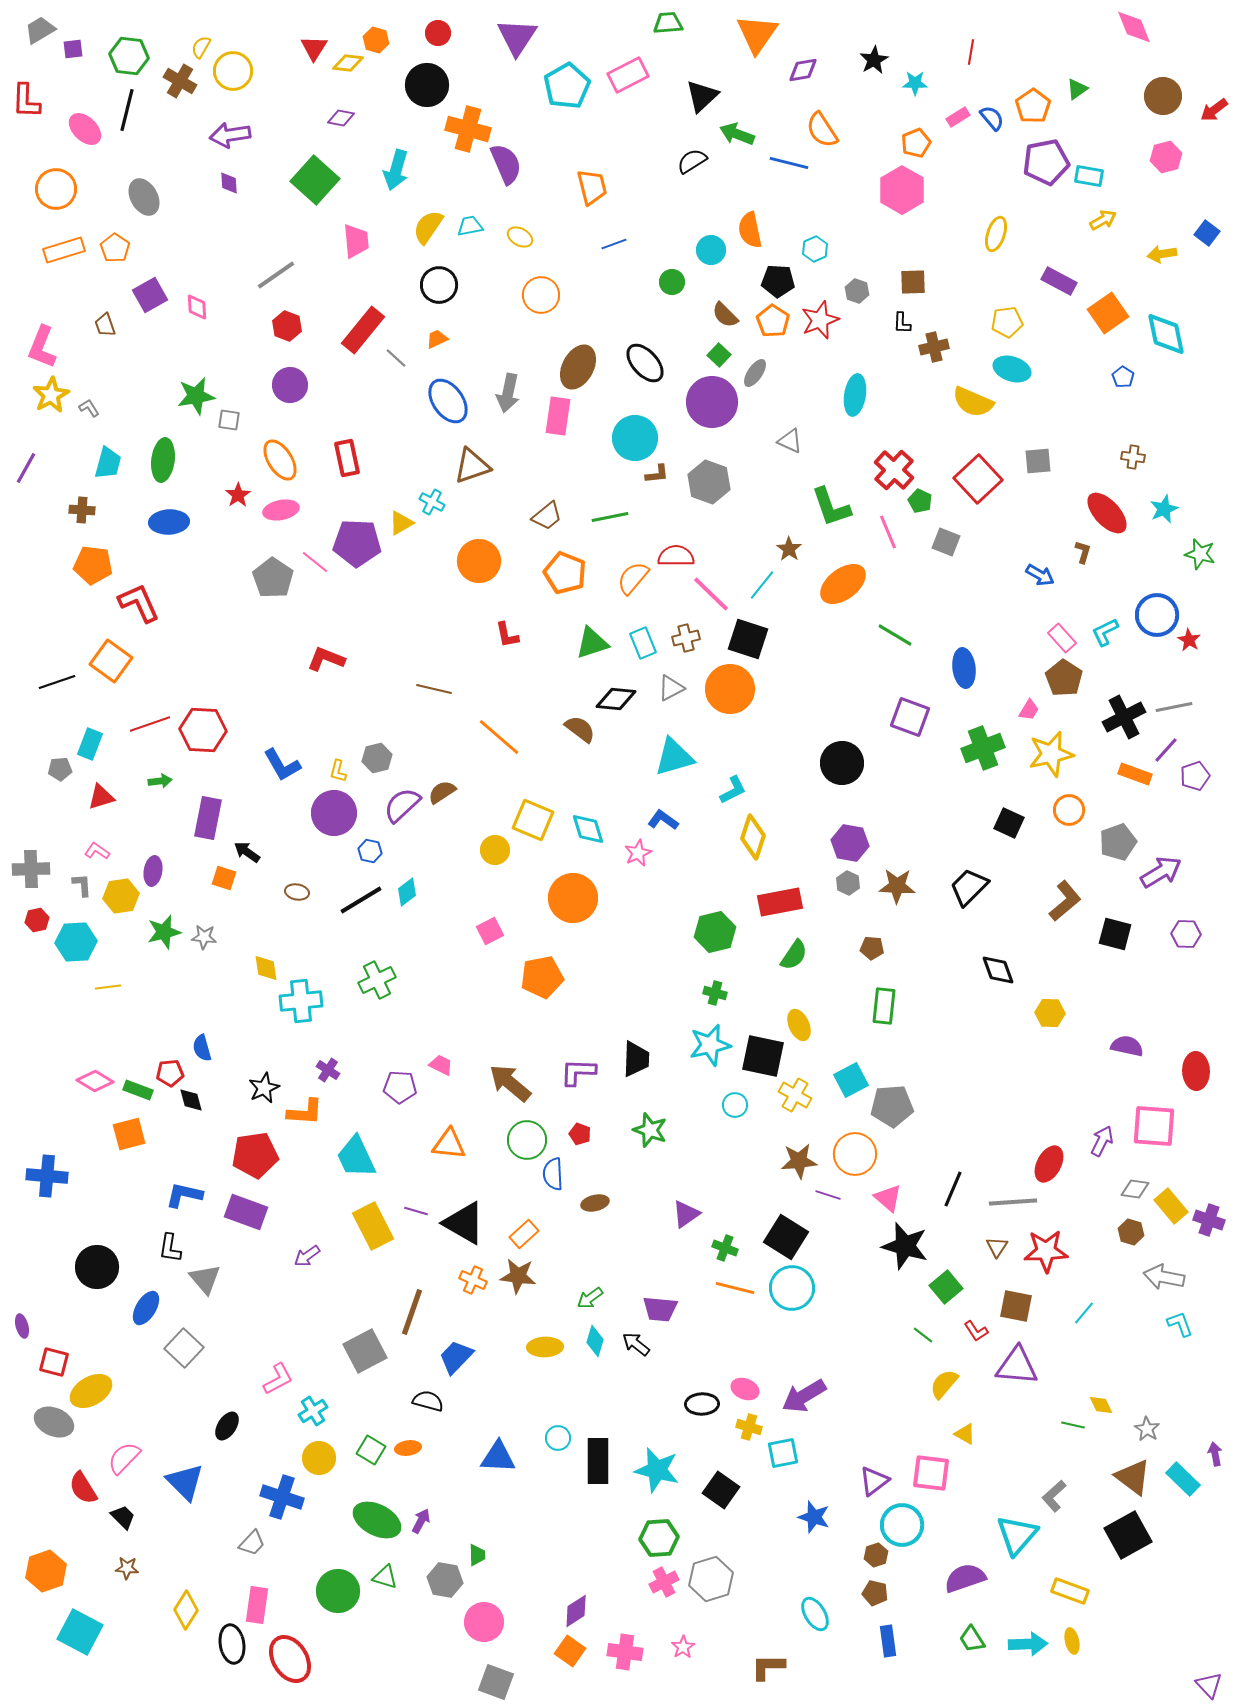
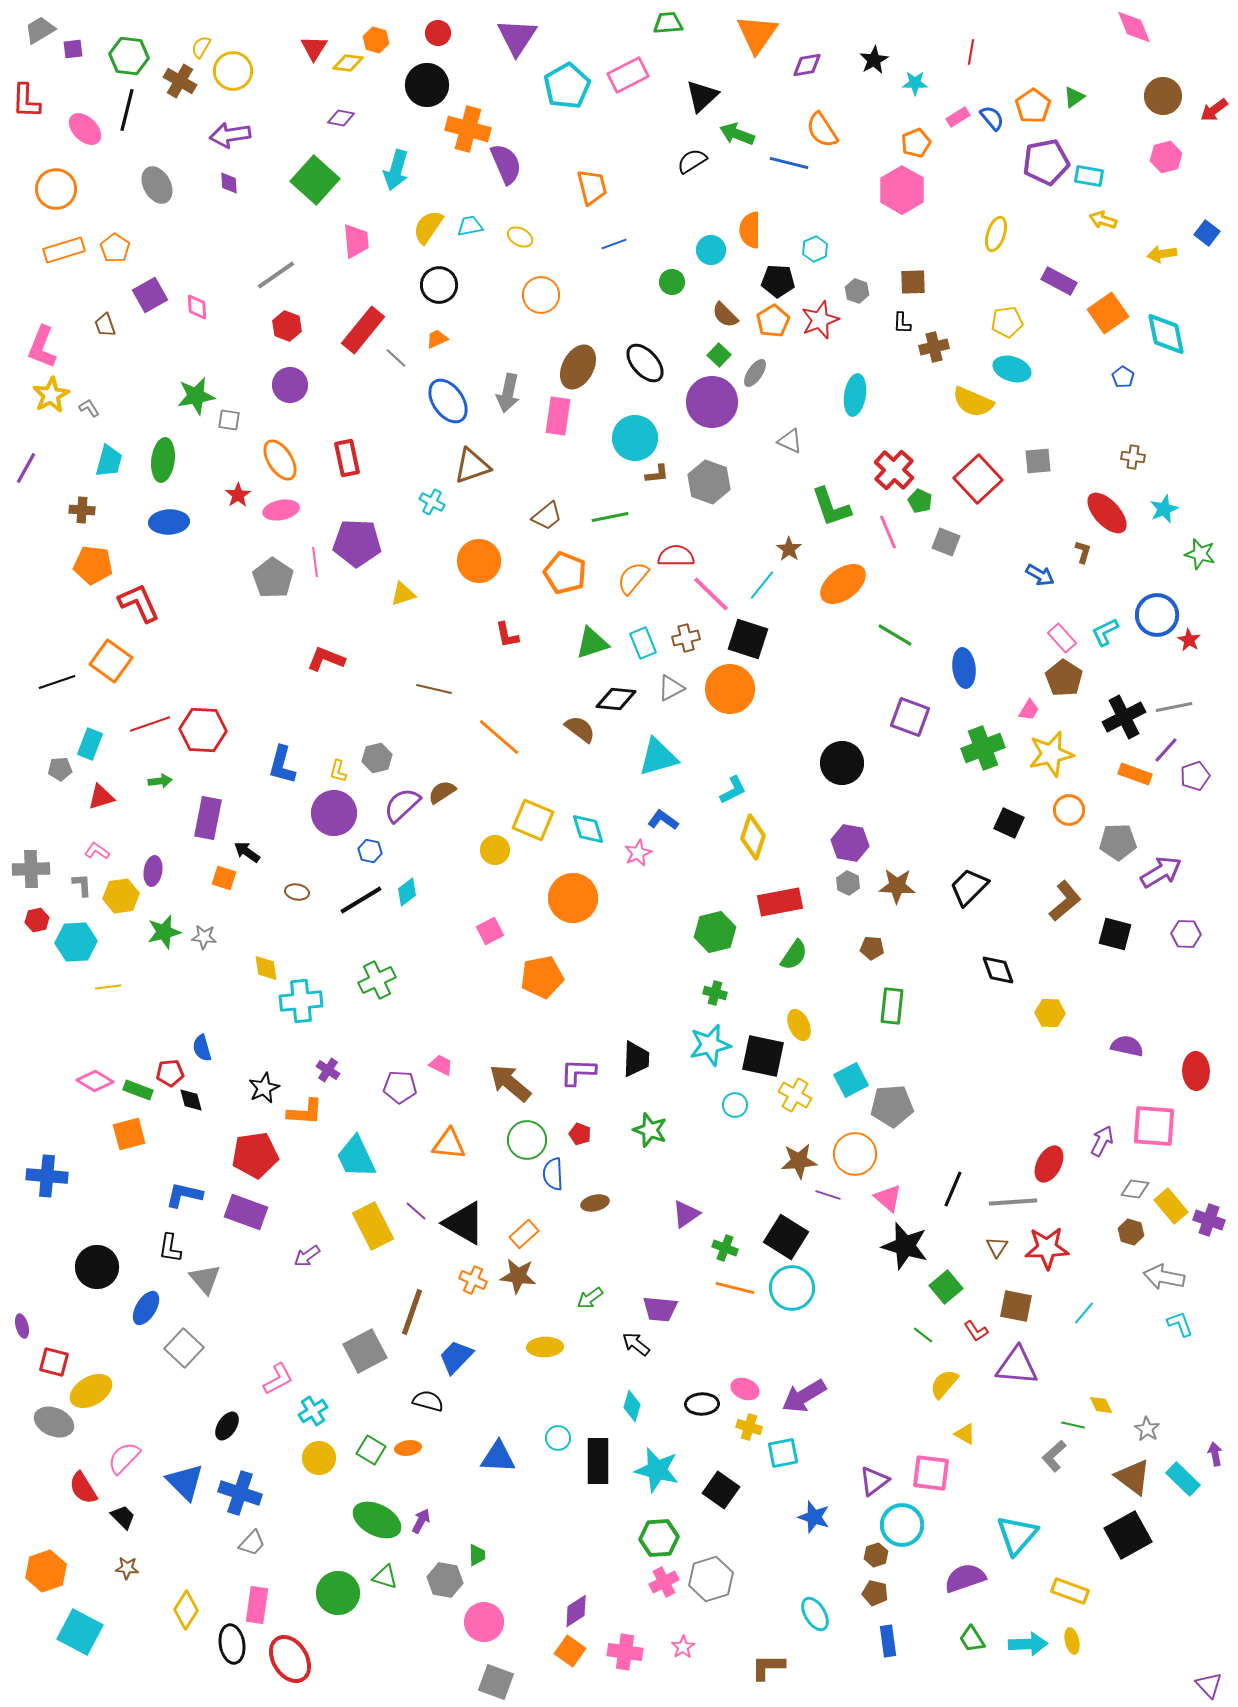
purple diamond at (803, 70): moved 4 px right, 5 px up
green triangle at (1077, 89): moved 3 px left, 8 px down
gray ellipse at (144, 197): moved 13 px right, 12 px up
yellow arrow at (1103, 220): rotated 132 degrees counterclockwise
orange semicircle at (750, 230): rotated 12 degrees clockwise
orange pentagon at (773, 321): rotated 8 degrees clockwise
cyan trapezoid at (108, 463): moved 1 px right, 2 px up
yellow triangle at (401, 523): moved 2 px right, 71 px down; rotated 12 degrees clockwise
pink line at (315, 562): rotated 44 degrees clockwise
cyan triangle at (674, 757): moved 16 px left
blue L-shape at (282, 765): rotated 45 degrees clockwise
gray pentagon at (1118, 842): rotated 18 degrees clockwise
green rectangle at (884, 1006): moved 8 px right
purple line at (416, 1211): rotated 25 degrees clockwise
red star at (1046, 1251): moved 1 px right, 3 px up
cyan diamond at (595, 1341): moved 37 px right, 65 px down
gray L-shape at (1054, 1496): moved 40 px up
blue cross at (282, 1497): moved 42 px left, 4 px up
green circle at (338, 1591): moved 2 px down
